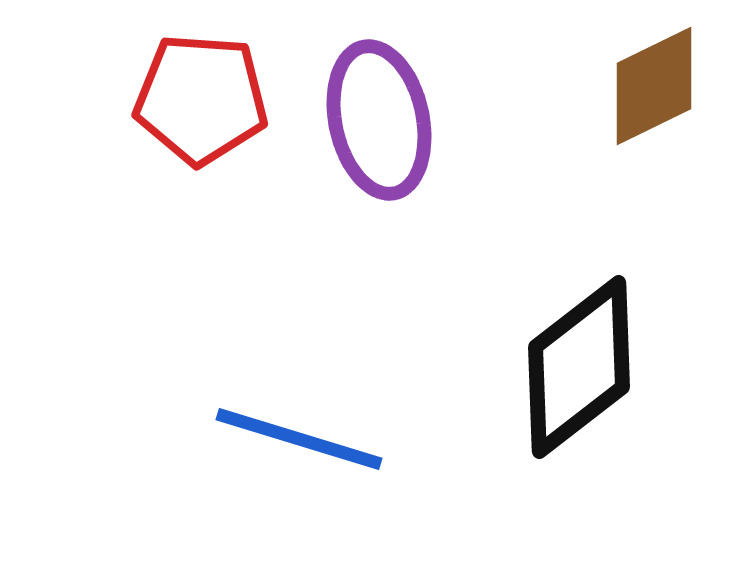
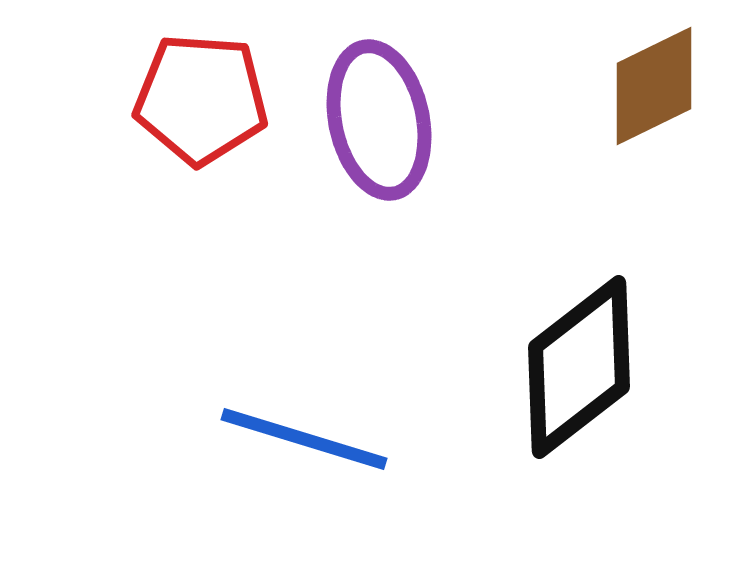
blue line: moved 5 px right
